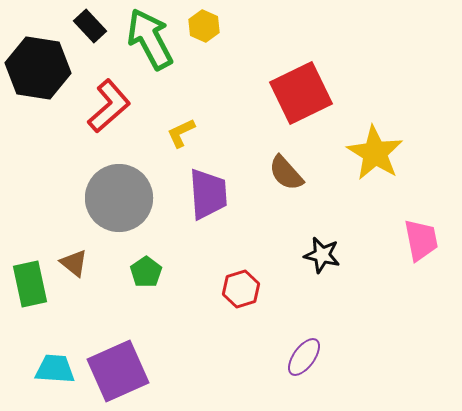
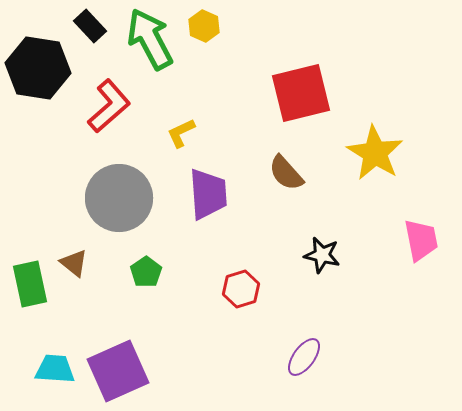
red square: rotated 12 degrees clockwise
